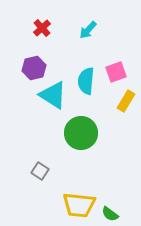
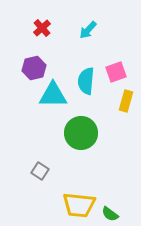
cyan triangle: rotated 32 degrees counterclockwise
yellow rectangle: rotated 15 degrees counterclockwise
